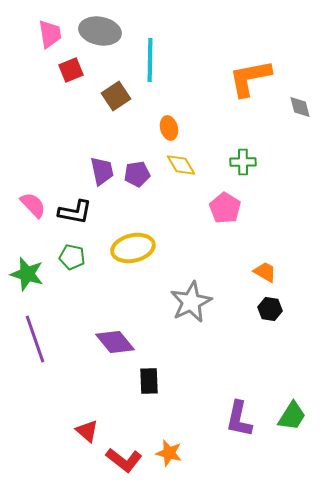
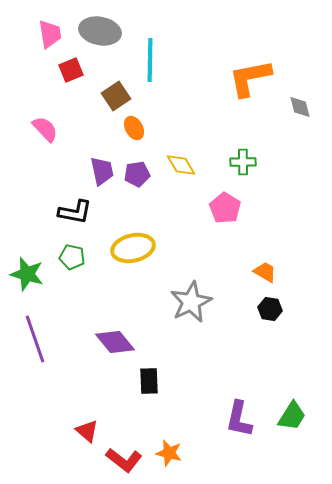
orange ellipse: moved 35 px left; rotated 15 degrees counterclockwise
pink semicircle: moved 12 px right, 76 px up
